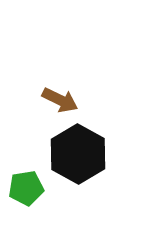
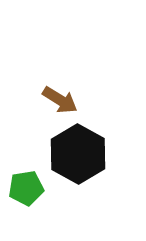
brown arrow: rotated 6 degrees clockwise
